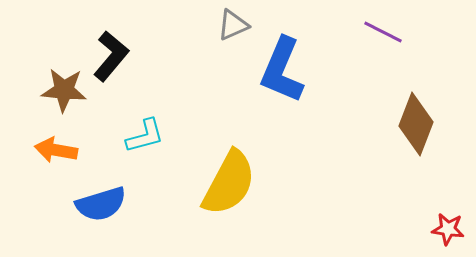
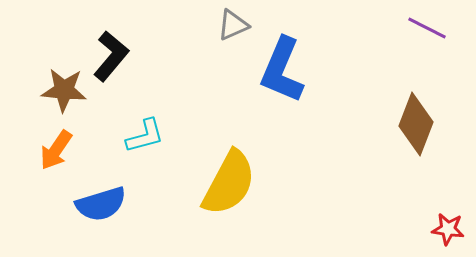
purple line: moved 44 px right, 4 px up
orange arrow: rotated 66 degrees counterclockwise
